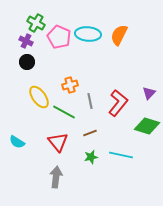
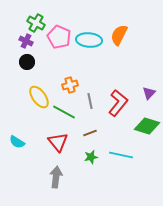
cyan ellipse: moved 1 px right, 6 px down
